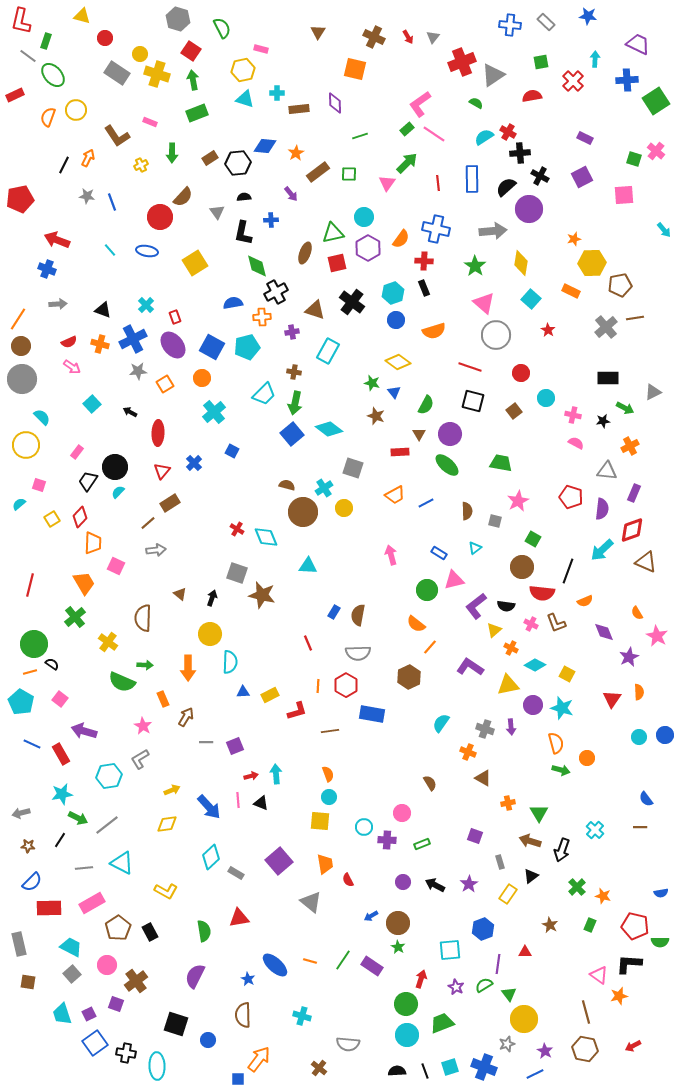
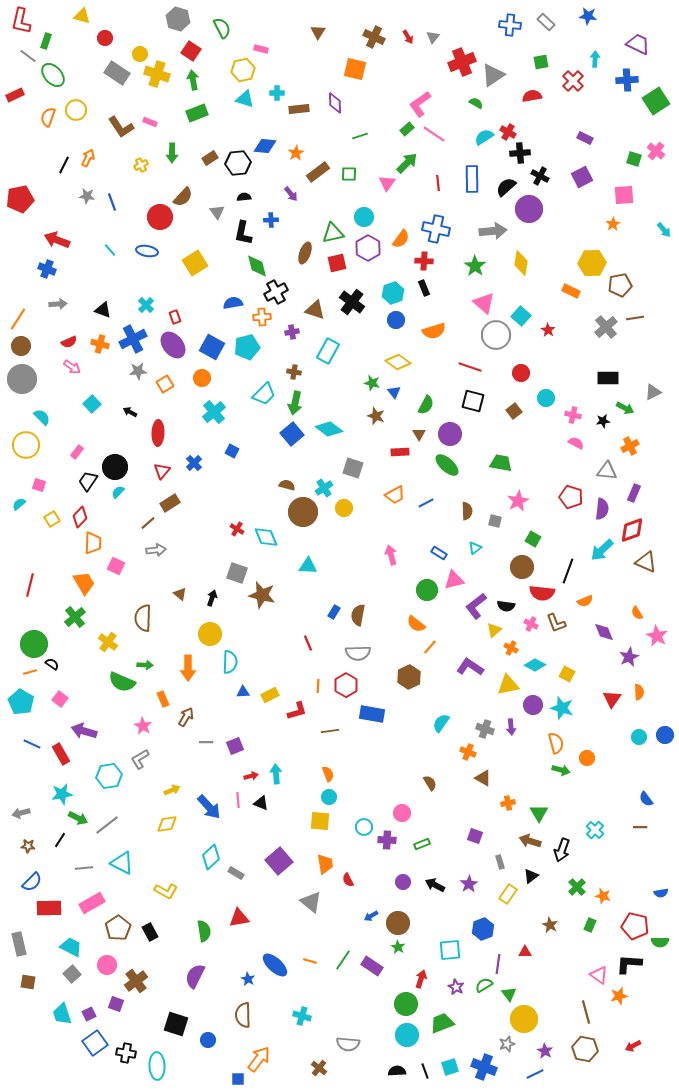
brown L-shape at (117, 136): moved 4 px right, 9 px up
orange star at (574, 239): moved 39 px right, 15 px up; rotated 16 degrees counterclockwise
cyan square at (531, 299): moved 10 px left, 17 px down
